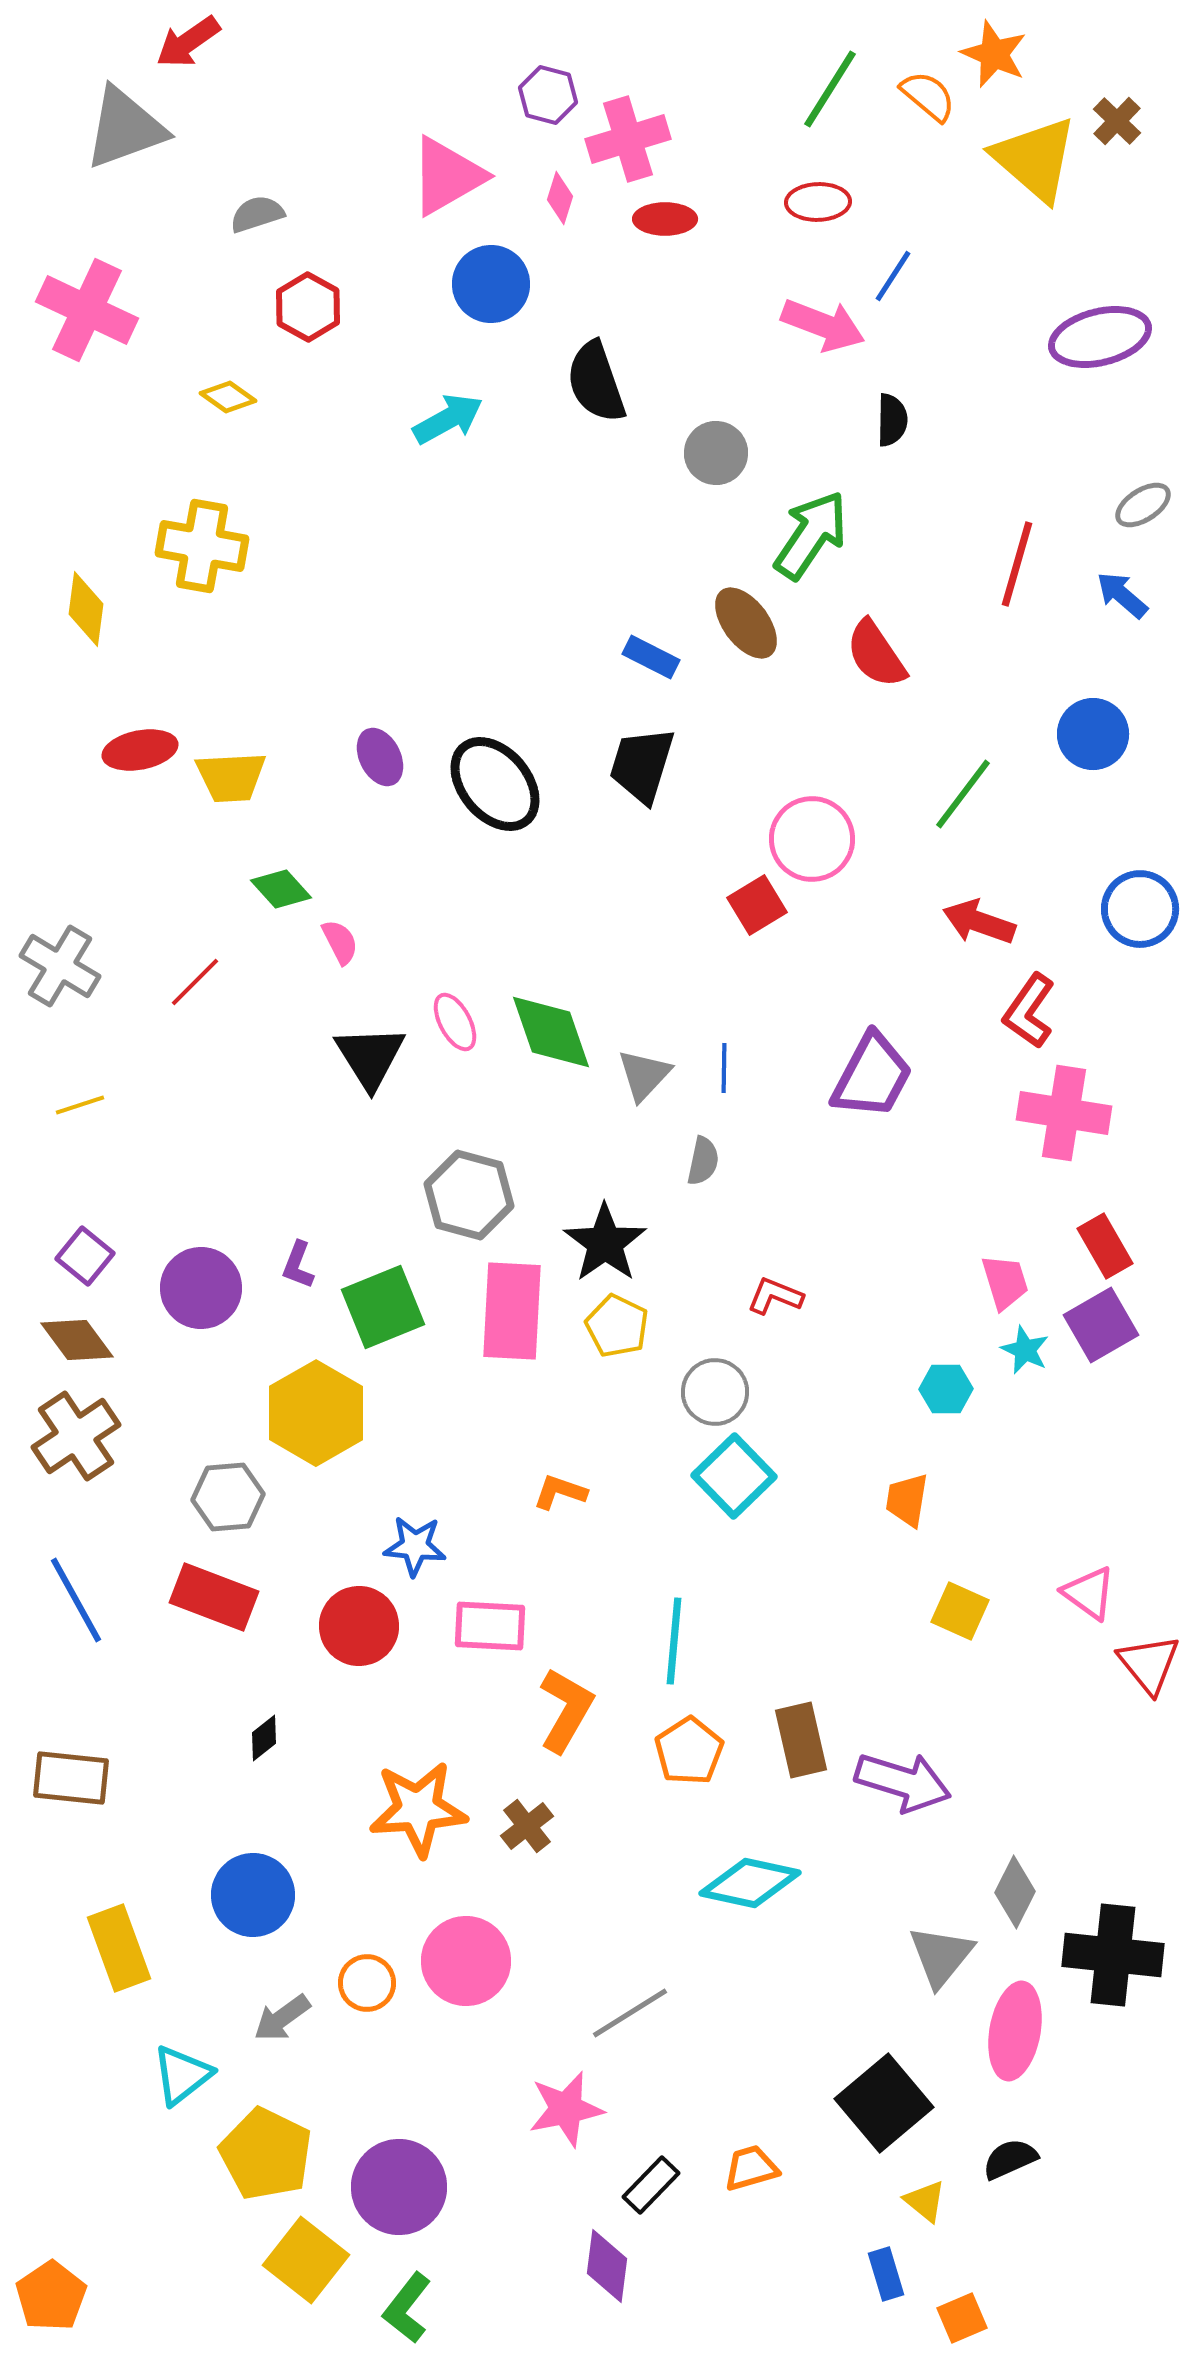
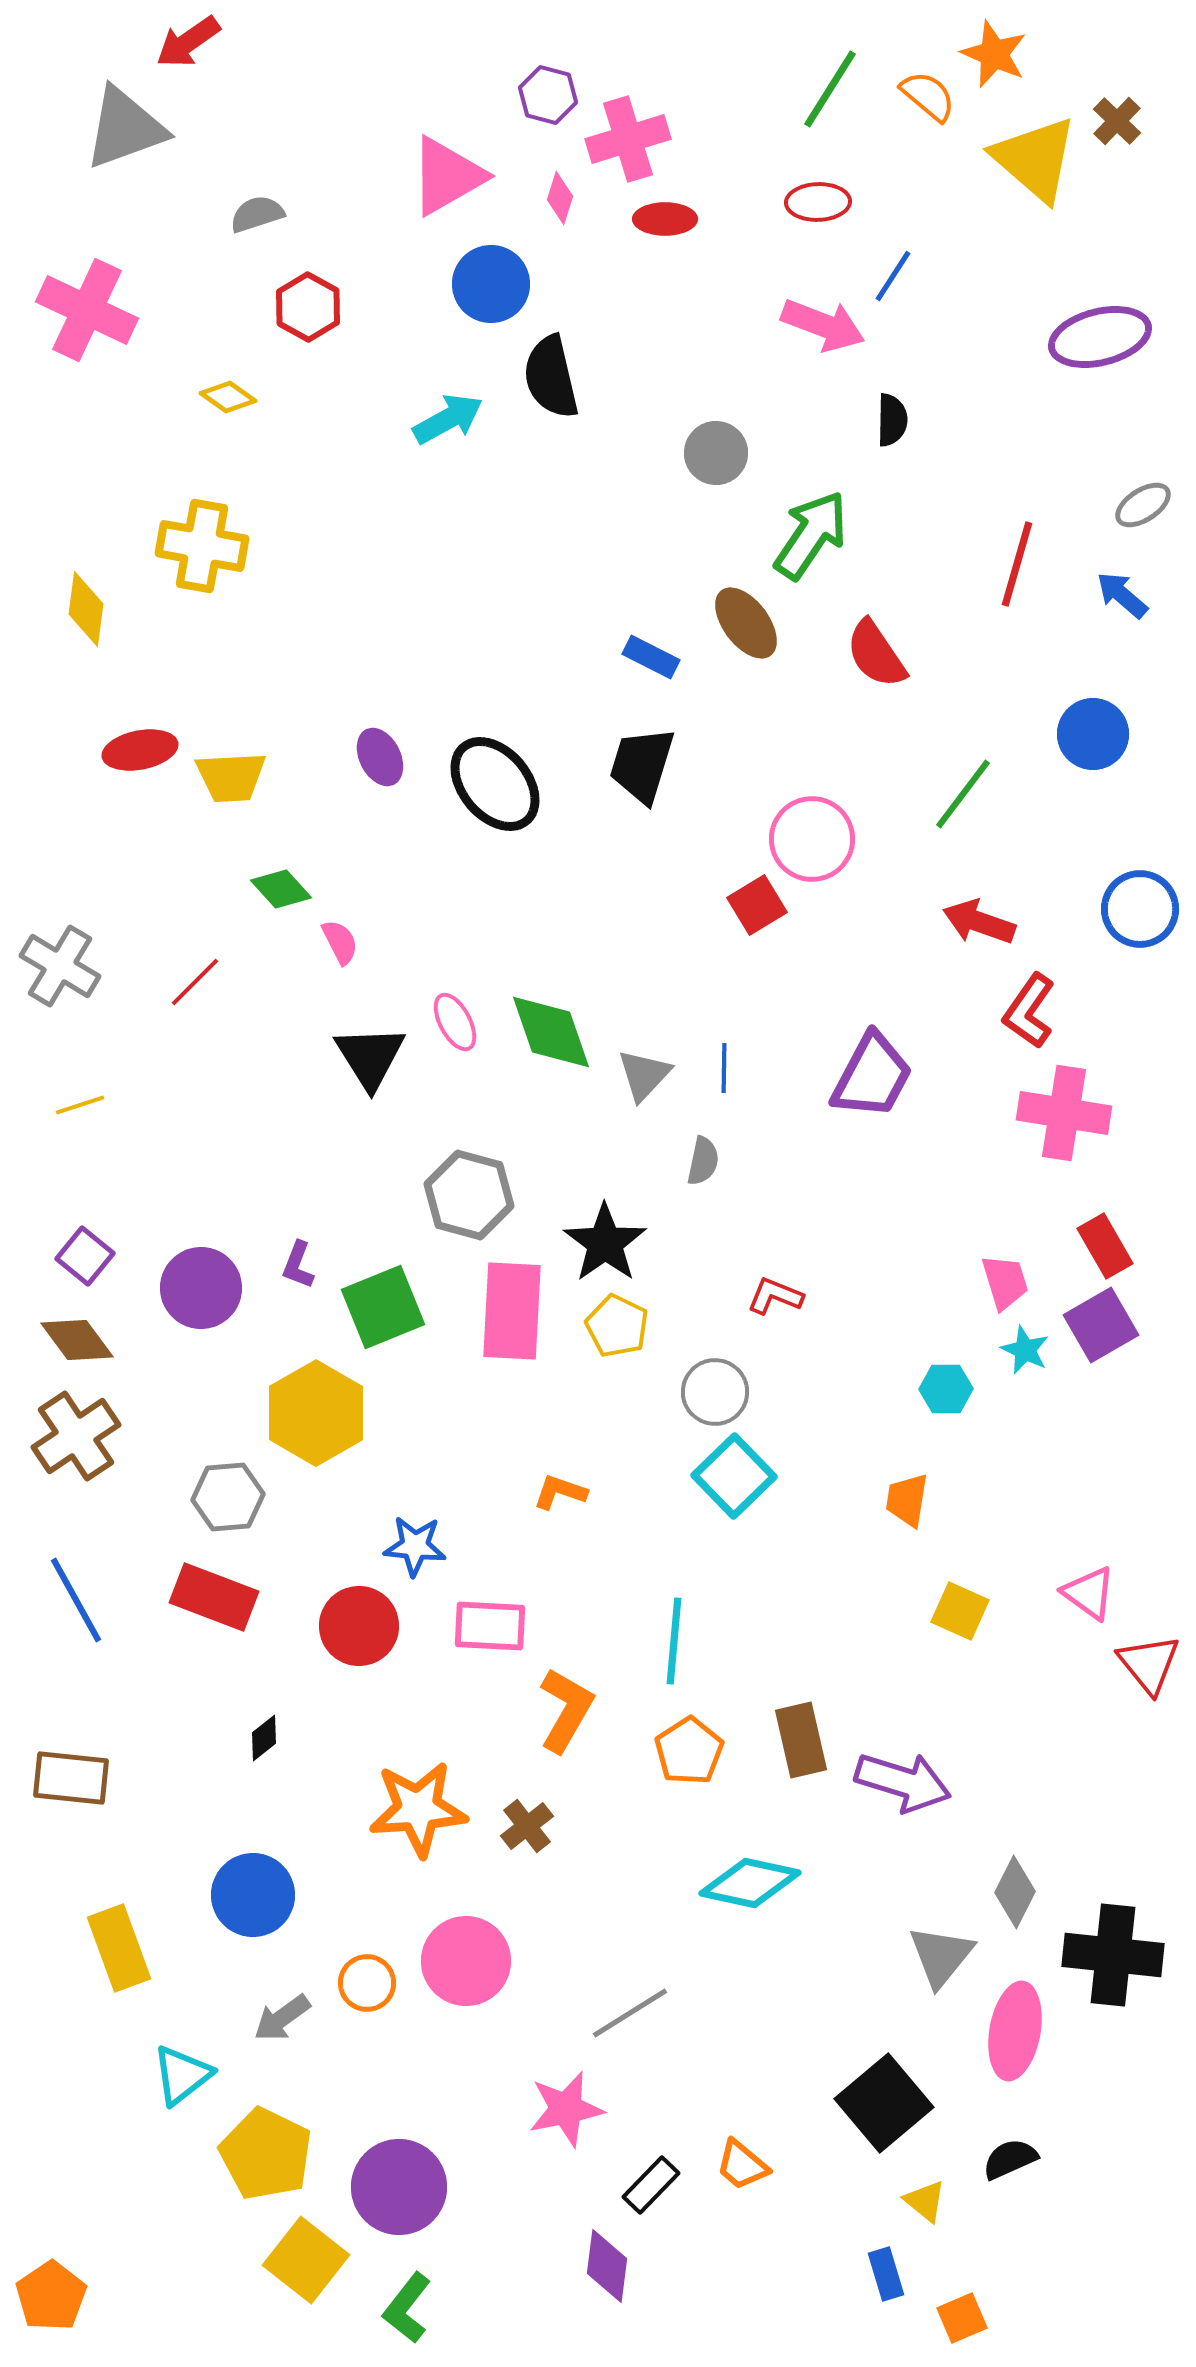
black semicircle at (596, 382): moved 45 px left, 5 px up; rotated 6 degrees clockwise
orange trapezoid at (751, 2168): moved 9 px left, 3 px up; rotated 124 degrees counterclockwise
